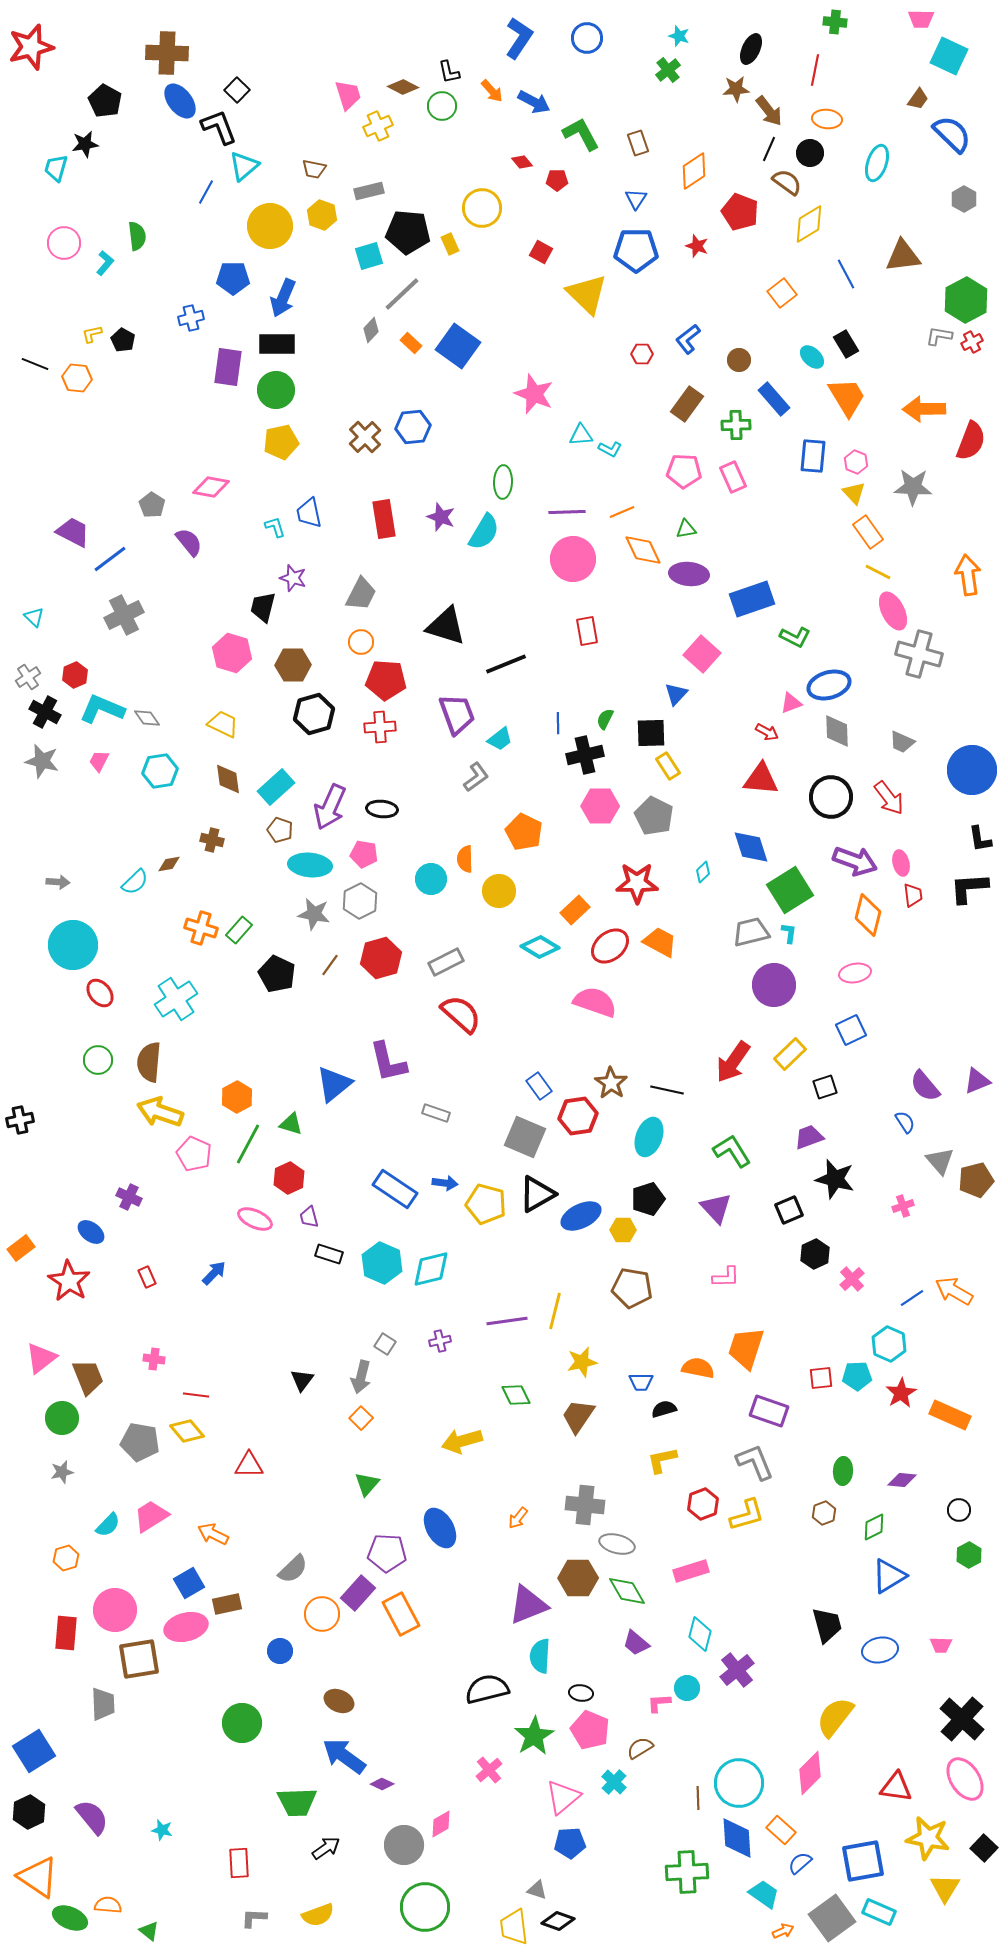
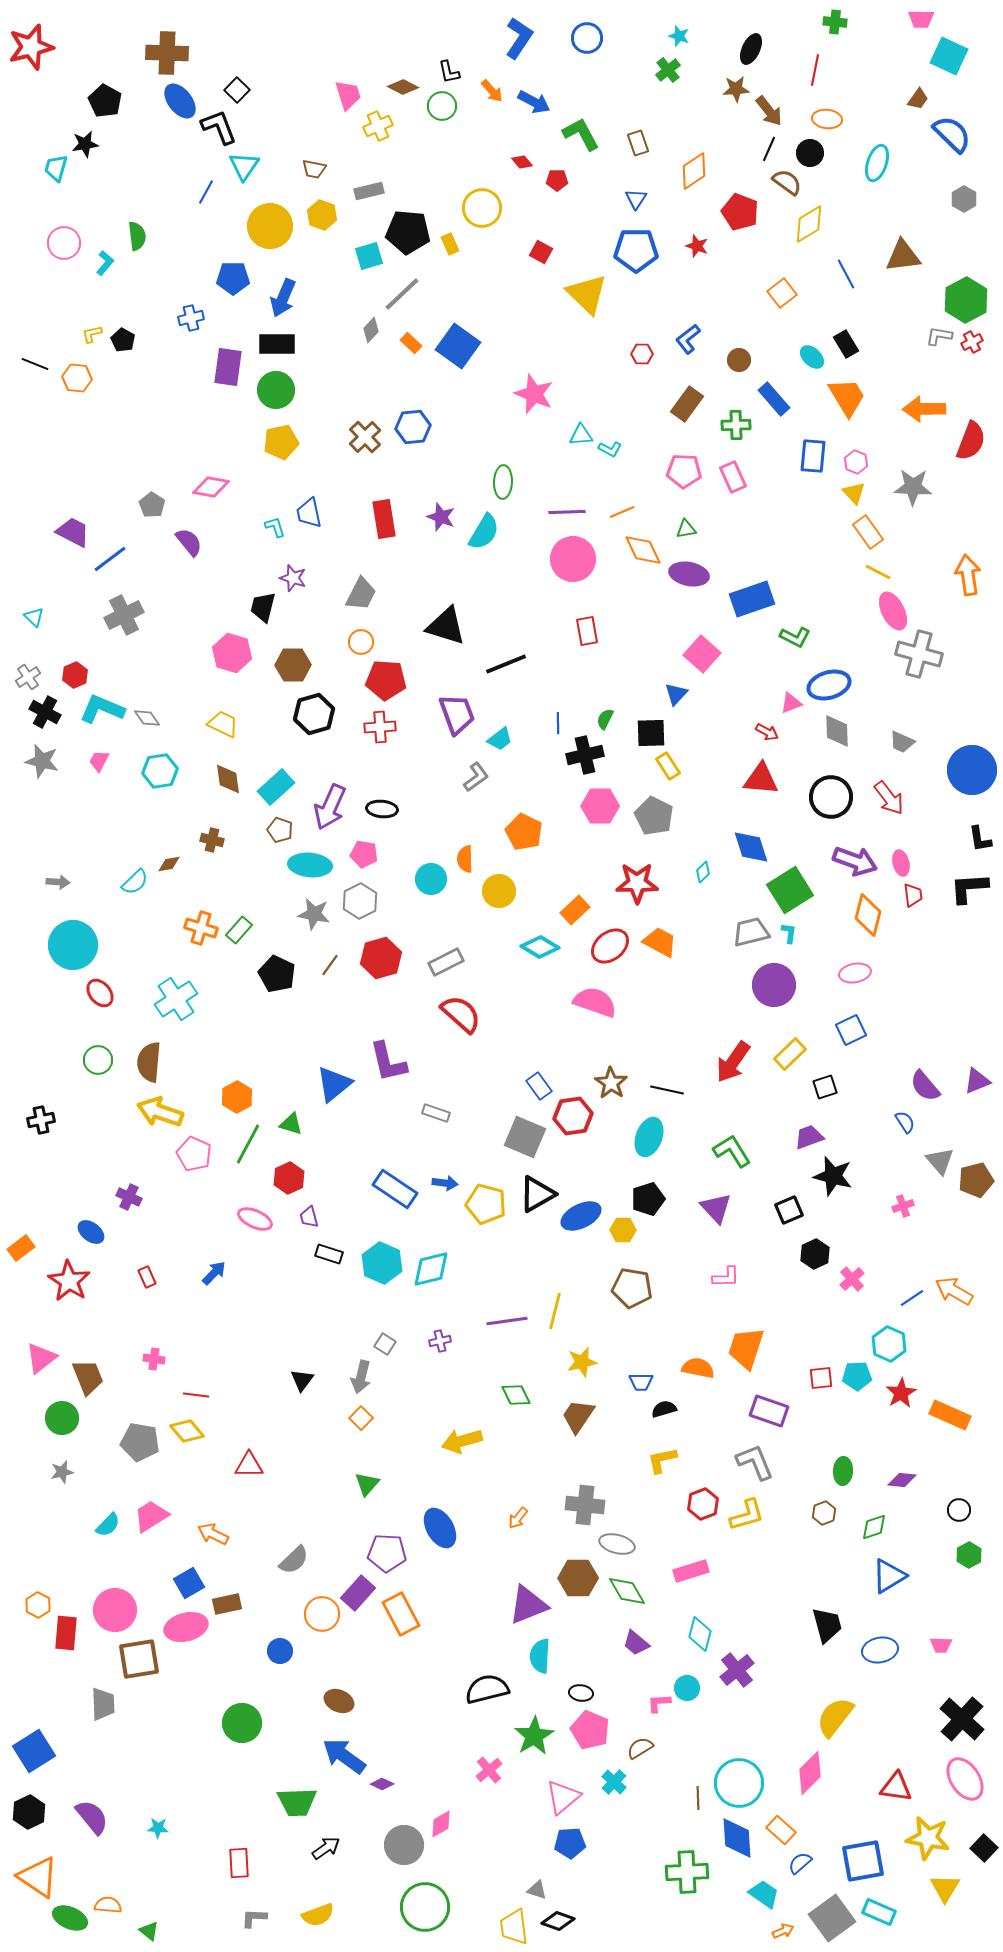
cyan triangle at (244, 166): rotated 16 degrees counterclockwise
purple ellipse at (689, 574): rotated 6 degrees clockwise
red hexagon at (578, 1116): moved 5 px left
black cross at (20, 1120): moved 21 px right
black star at (835, 1179): moved 2 px left, 3 px up
green diamond at (874, 1527): rotated 8 degrees clockwise
orange hexagon at (66, 1558): moved 28 px left, 47 px down; rotated 15 degrees counterclockwise
gray semicircle at (293, 1569): moved 1 px right, 9 px up
cyan star at (162, 1830): moved 4 px left, 2 px up; rotated 10 degrees counterclockwise
